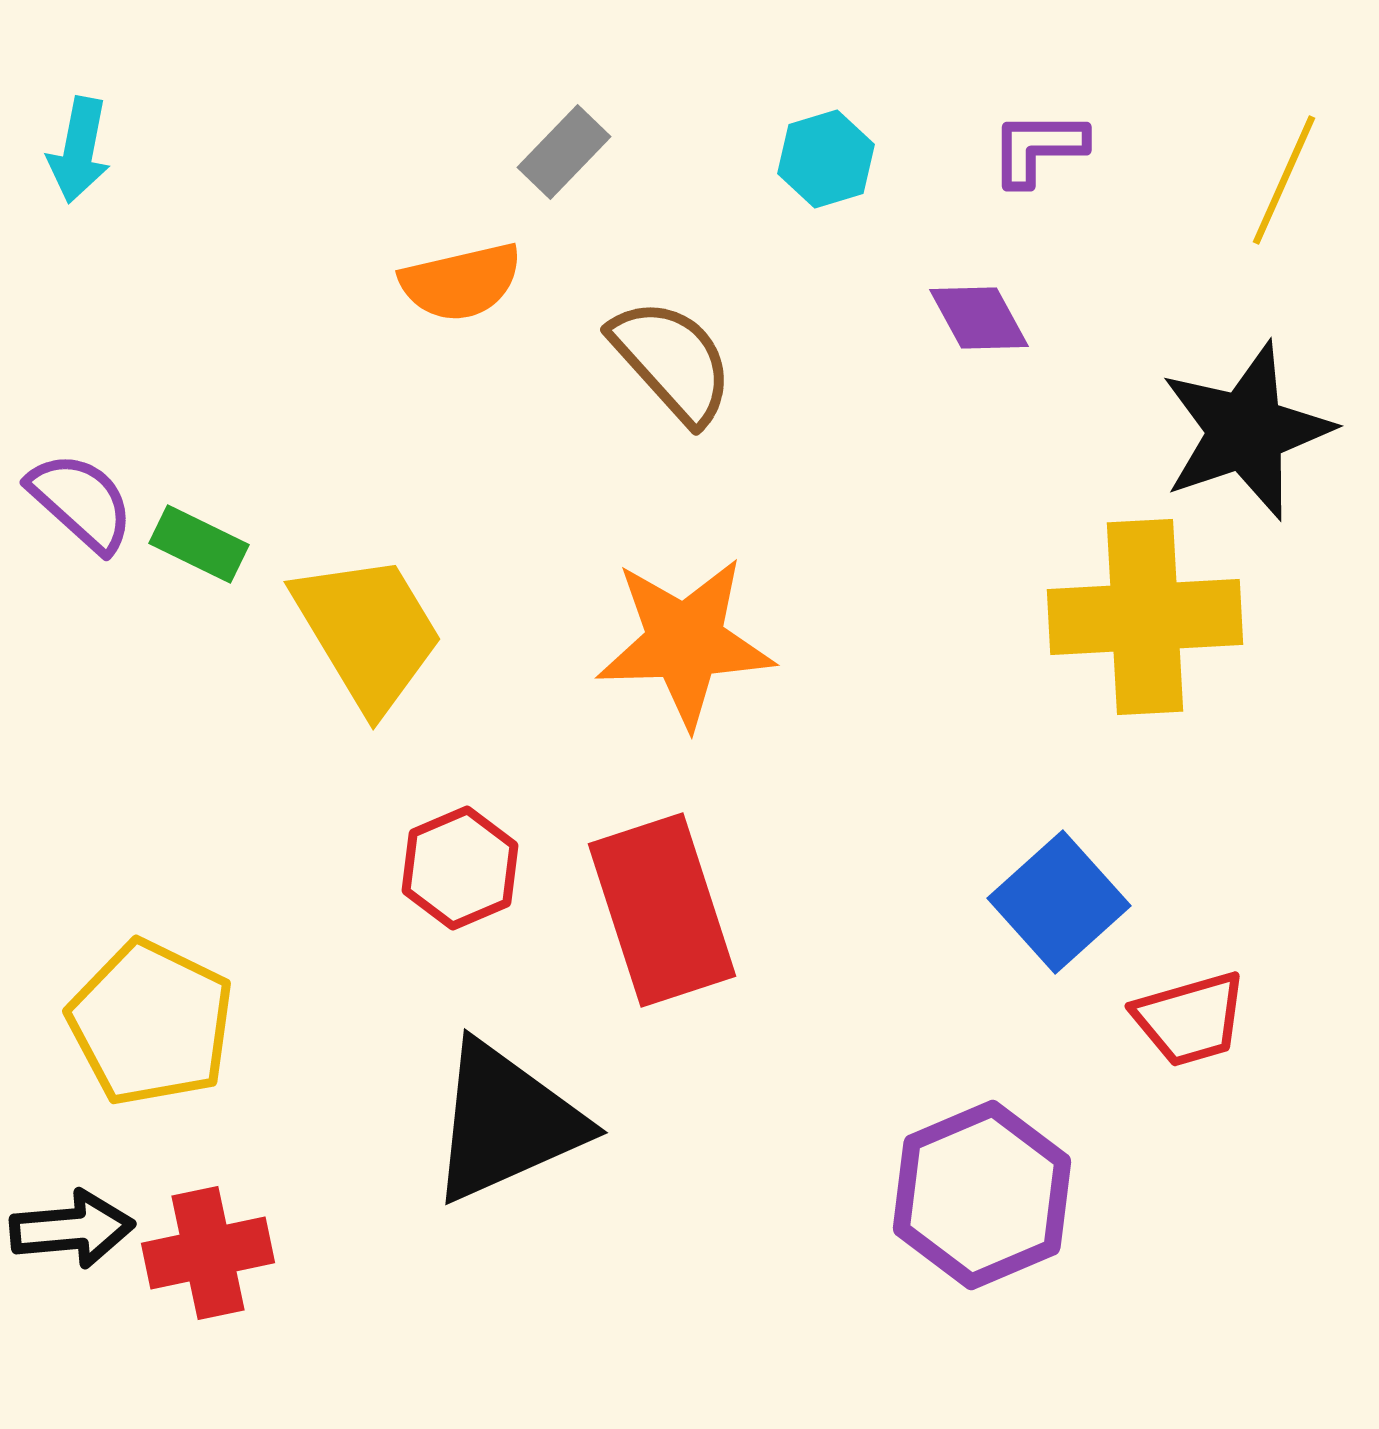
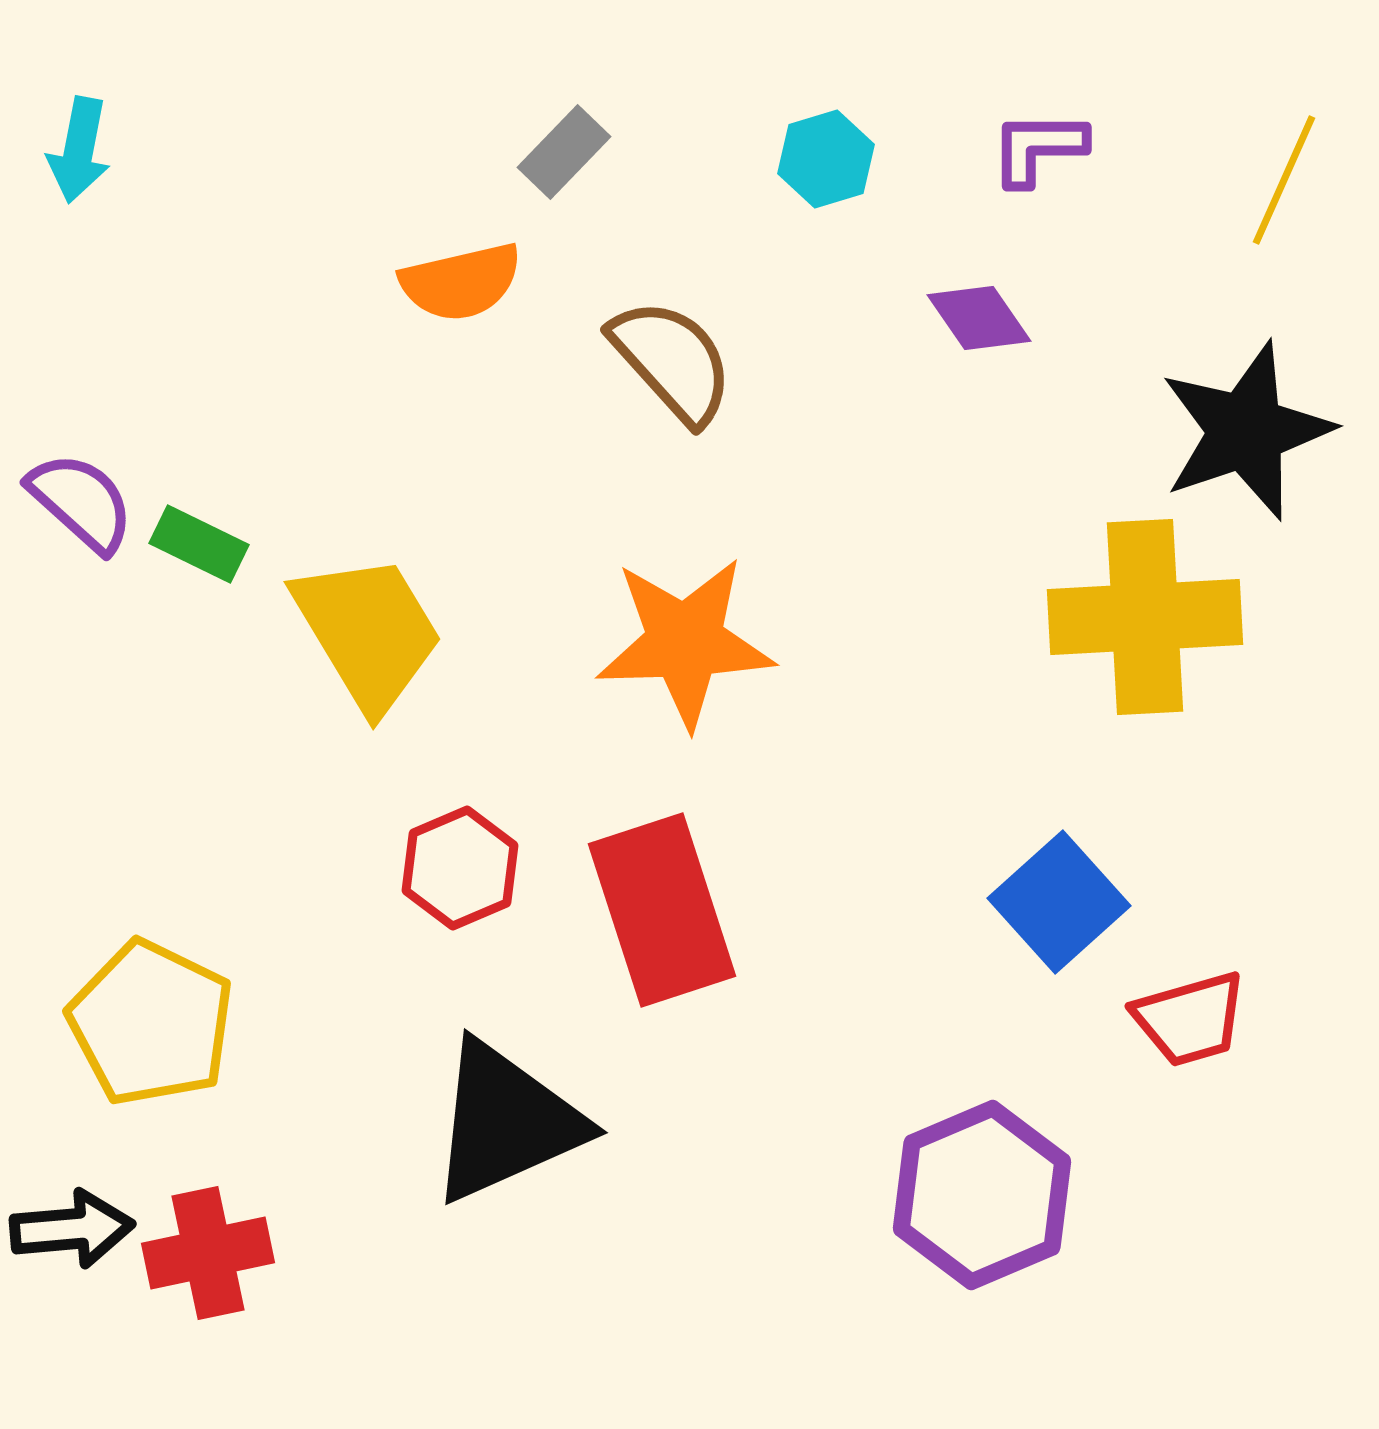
purple diamond: rotated 6 degrees counterclockwise
